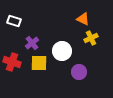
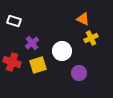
yellow square: moved 1 px left, 2 px down; rotated 18 degrees counterclockwise
purple circle: moved 1 px down
